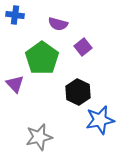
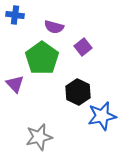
purple semicircle: moved 4 px left, 3 px down
blue star: moved 2 px right, 4 px up
